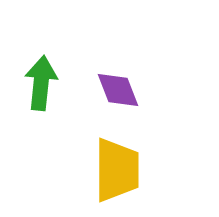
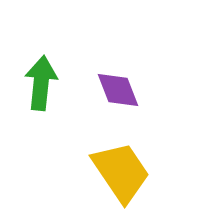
yellow trapezoid: moved 4 px right, 2 px down; rotated 34 degrees counterclockwise
